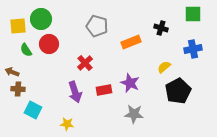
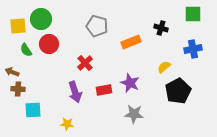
cyan square: rotated 30 degrees counterclockwise
